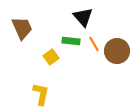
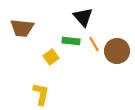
brown trapezoid: rotated 120 degrees clockwise
